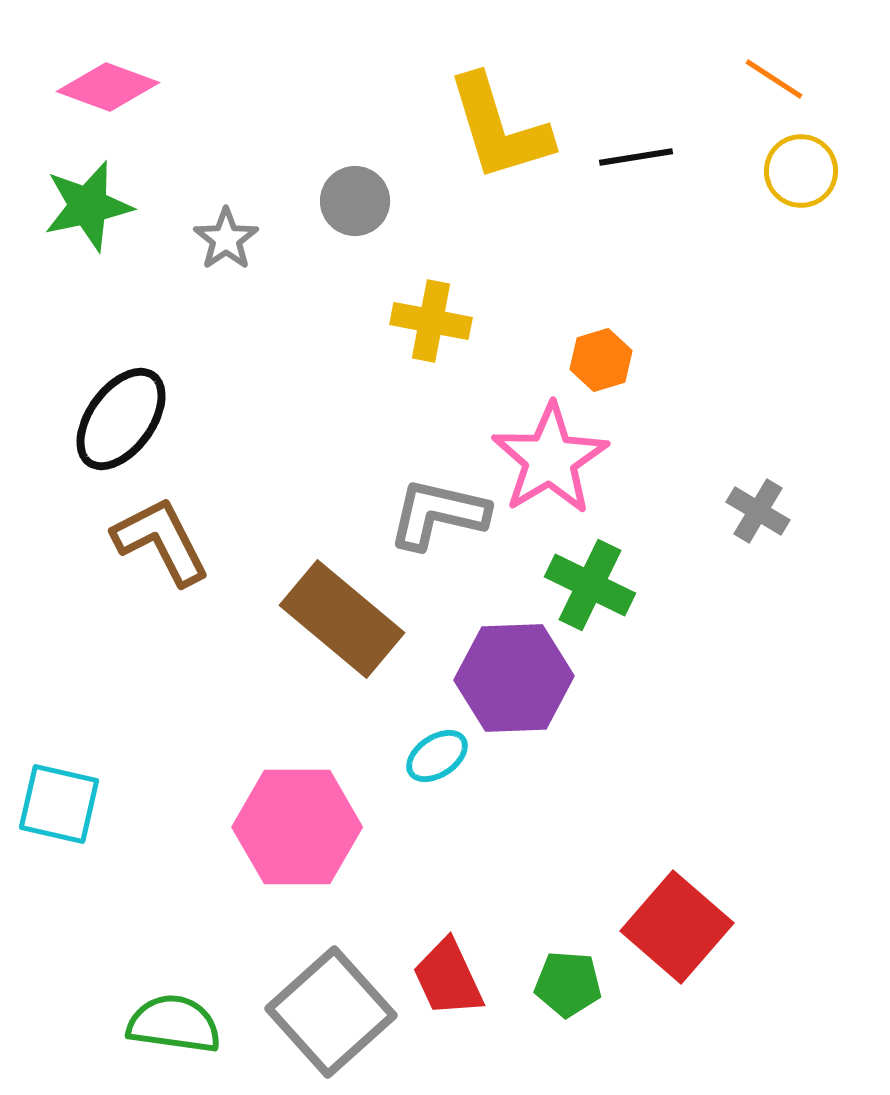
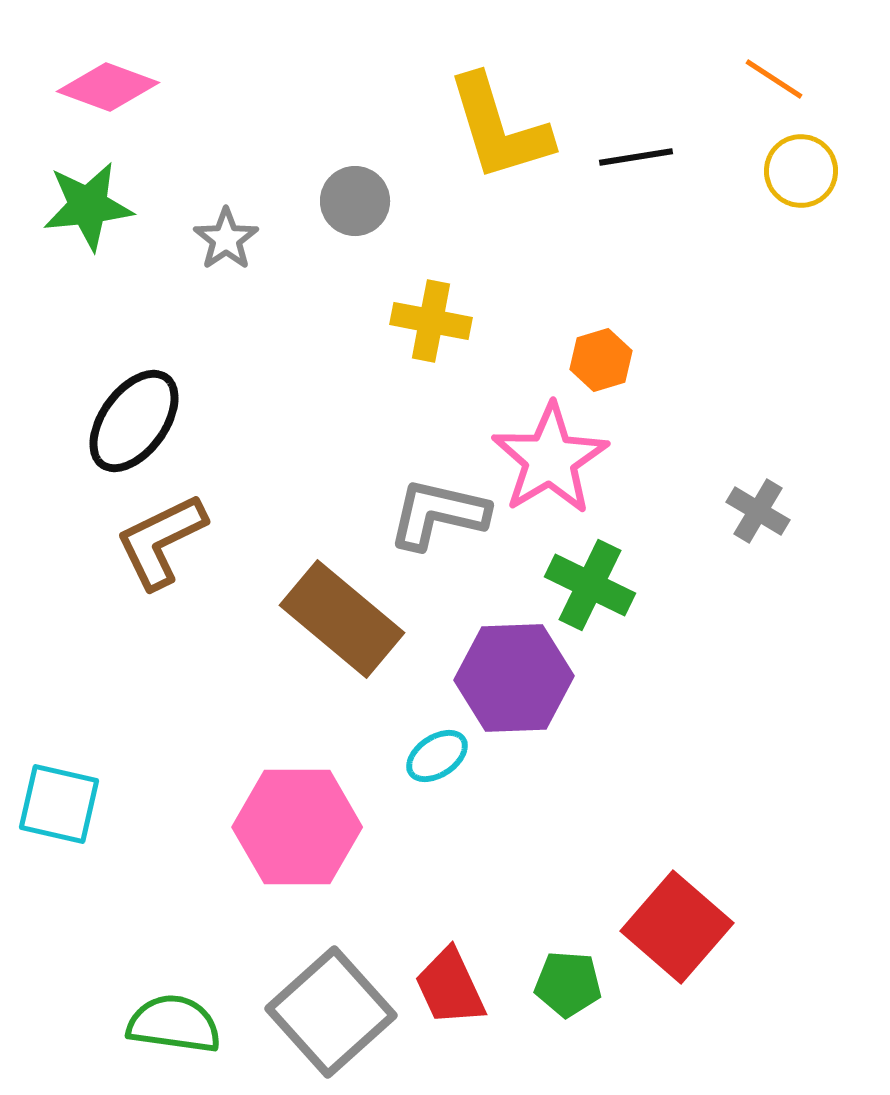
green star: rotated 6 degrees clockwise
black ellipse: moved 13 px right, 2 px down
brown L-shape: rotated 89 degrees counterclockwise
red trapezoid: moved 2 px right, 9 px down
